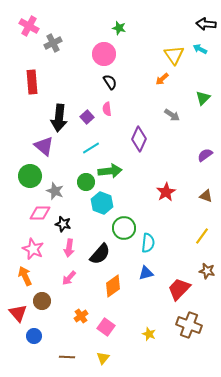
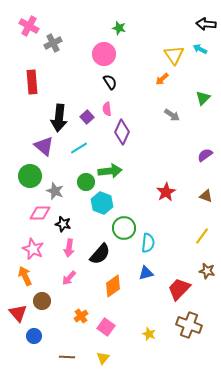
purple diamond at (139, 139): moved 17 px left, 7 px up
cyan line at (91, 148): moved 12 px left
